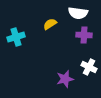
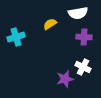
white semicircle: rotated 18 degrees counterclockwise
purple cross: moved 2 px down
white cross: moved 6 px left
